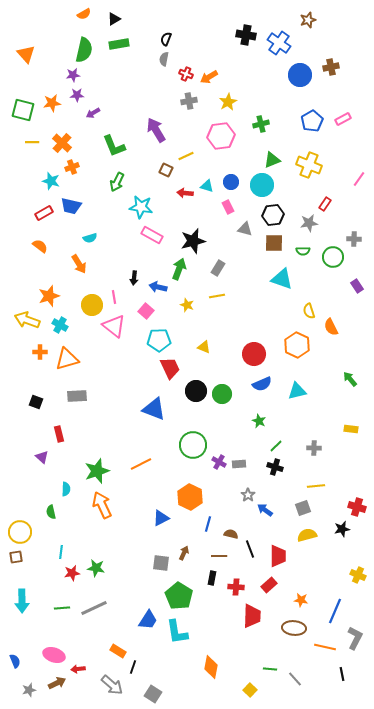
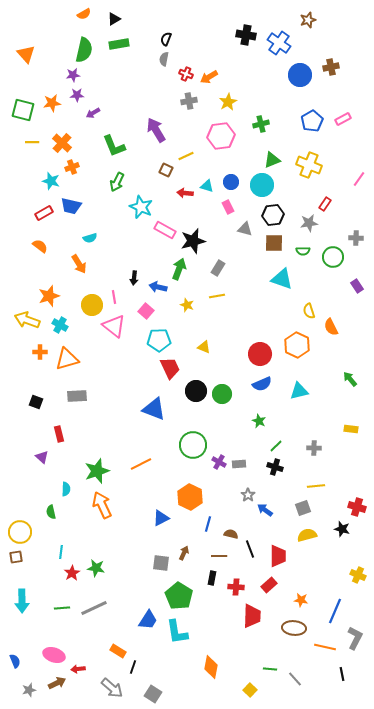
cyan star at (141, 207): rotated 15 degrees clockwise
pink rectangle at (152, 235): moved 13 px right, 5 px up
gray cross at (354, 239): moved 2 px right, 1 px up
red circle at (254, 354): moved 6 px right
cyan triangle at (297, 391): moved 2 px right
black star at (342, 529): rotated 28 degrees clockwise
red star at (72, 573): rotated 21 degrees counterclockwise
gray arrow at (112, 685): moved 3 px down
